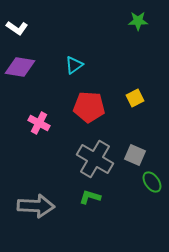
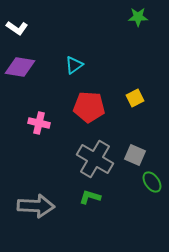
green star: moved 4 px up
pink cross: rotated 15 degrees counterclockwise
